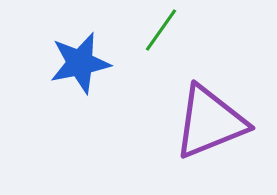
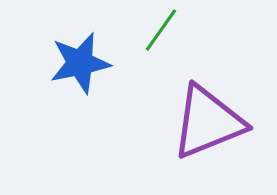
purple triangle: moved 2 px left
